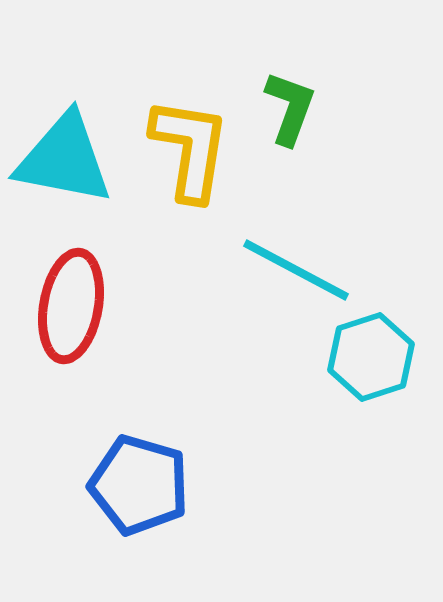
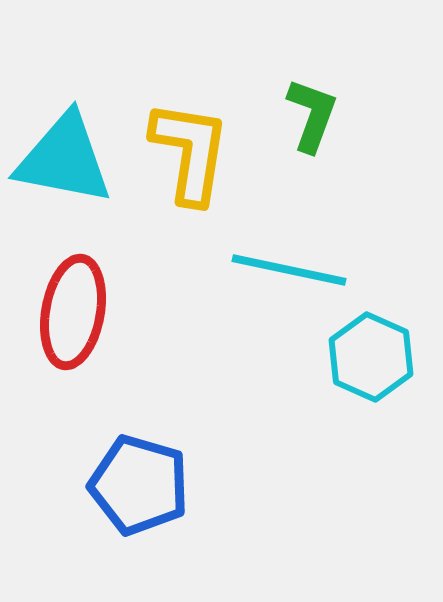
green L-shape: moved 22 px right, 7 px down
yellow L-shape: moved 3 px down
cyan line: moved 7 px left; rotated 16 degrees counterclockwise
red ellipse: moved 2 px right, 6 px down
cyan hexagon: rotated 18 degrees counterclockwise
